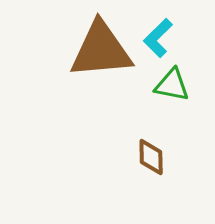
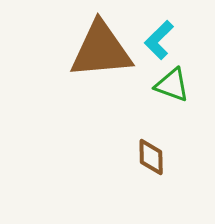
cyan L-shape: moved 1 px right, 2 px down
green triangle: rotated 9 degrees clockwise
